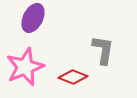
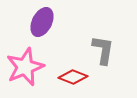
purple ellipse: moved 9 px right, 4 px down
